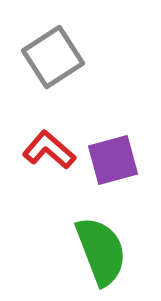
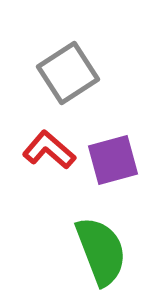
gray square: moved 15 px right, 16 px down
